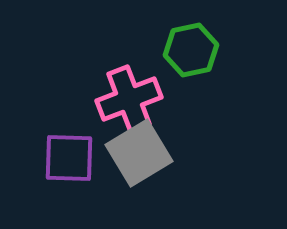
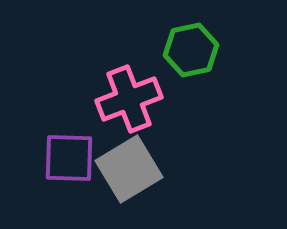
gray square: moved 10 px left, 16 px down
